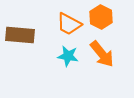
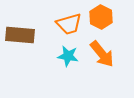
orange trapezoid: rotated 44 degrees counterclockwise
